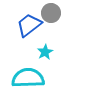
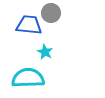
blue trapezoid: rotated 44 degrees clockwise
cyan star: rotated 14 degrees counterclockwise
